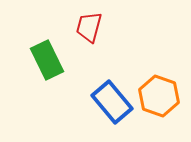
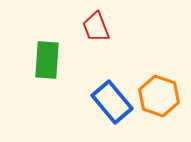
red trapezoid: moved 7 px right; rotated 36 degrees counterclockwise
green rectangle: rotated 30 degrees clockwise
